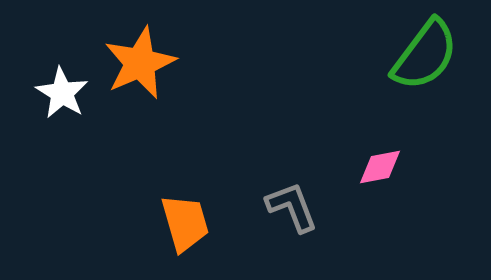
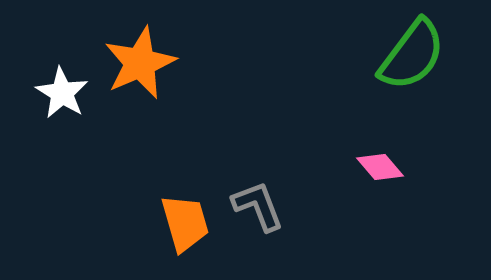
green semicircle: moved 13 px left
pink diamond: rotated 60 degrees clockwise
gray L-shape: moved 34 px left, 1 px up
